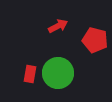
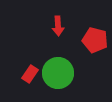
red arrow: rotated 114 degrees clockwise
red rectangle: rotated 24 degrees clockwise
